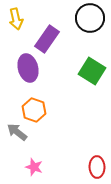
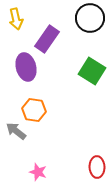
purple ellipse: moved 2 px left, 1 px up
orange hexagon: rotated 10 degrees counterclockwise
gray arrow: moved 1 px left, 1 px up
pink star: moved 4 px right, 5 px down
